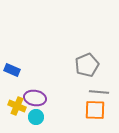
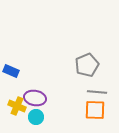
blue rectangle: moved 1 px left, 1 px down
gray line: moved 2 px left
